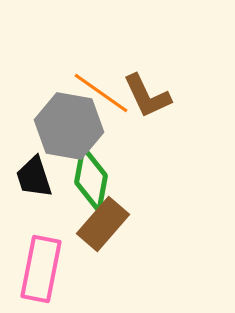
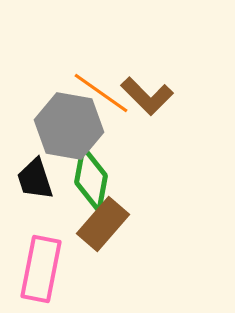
brown L-shape: rotated 20 degrees counterclockwise
black trapezoid: moved 1 px right, 2 px down
